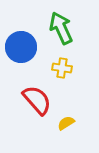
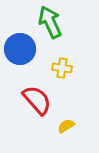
green arrow: moved 11 px left, 6 px up
blue circle: moved 1 px left, 2 px down
yellow semicircle: moved 3 px down
